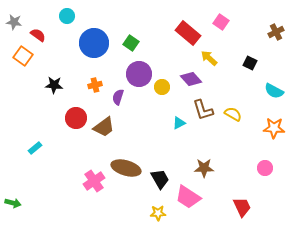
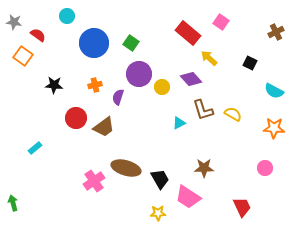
green arrow: rotated 119 degrees counterclockwise
